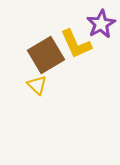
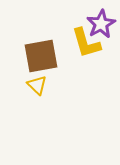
yellow L-shape: moved 10 px right, 1 px up; rotated 8 degrees clockwise
brown square: moved 5 px left, 1 px down; rotated 21 degrees clockwise
